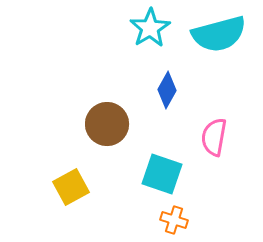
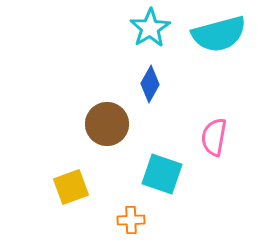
blue diamond: moved 17 px left, 6 px up
yellow square: rotated 9 degrees clockwise
orange cross: moved 43 px left; rotated 20 degrees counterclockwise
